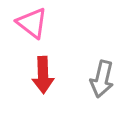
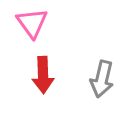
pink triangle: rotated 16 degrees clockwise
